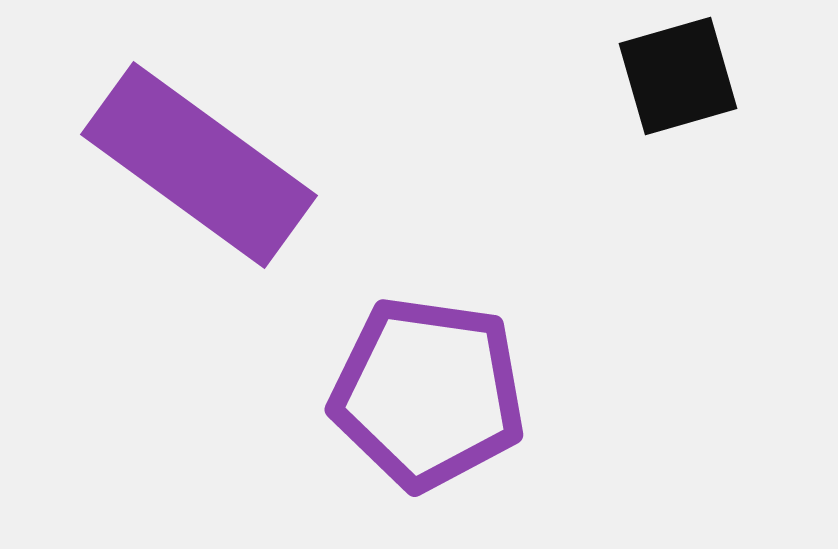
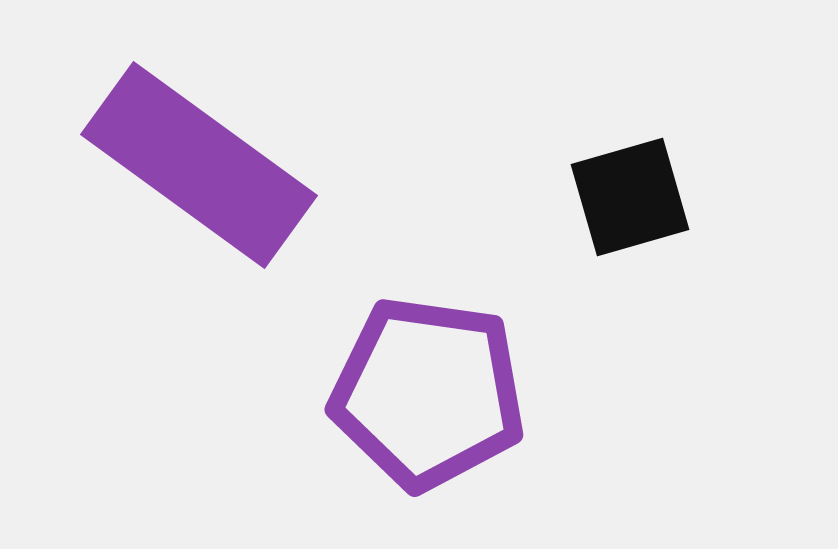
black square: moved 48 px left, 121 px down
